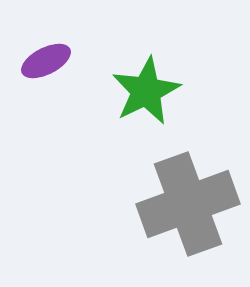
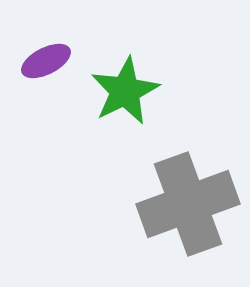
green star: moved 21 px left
